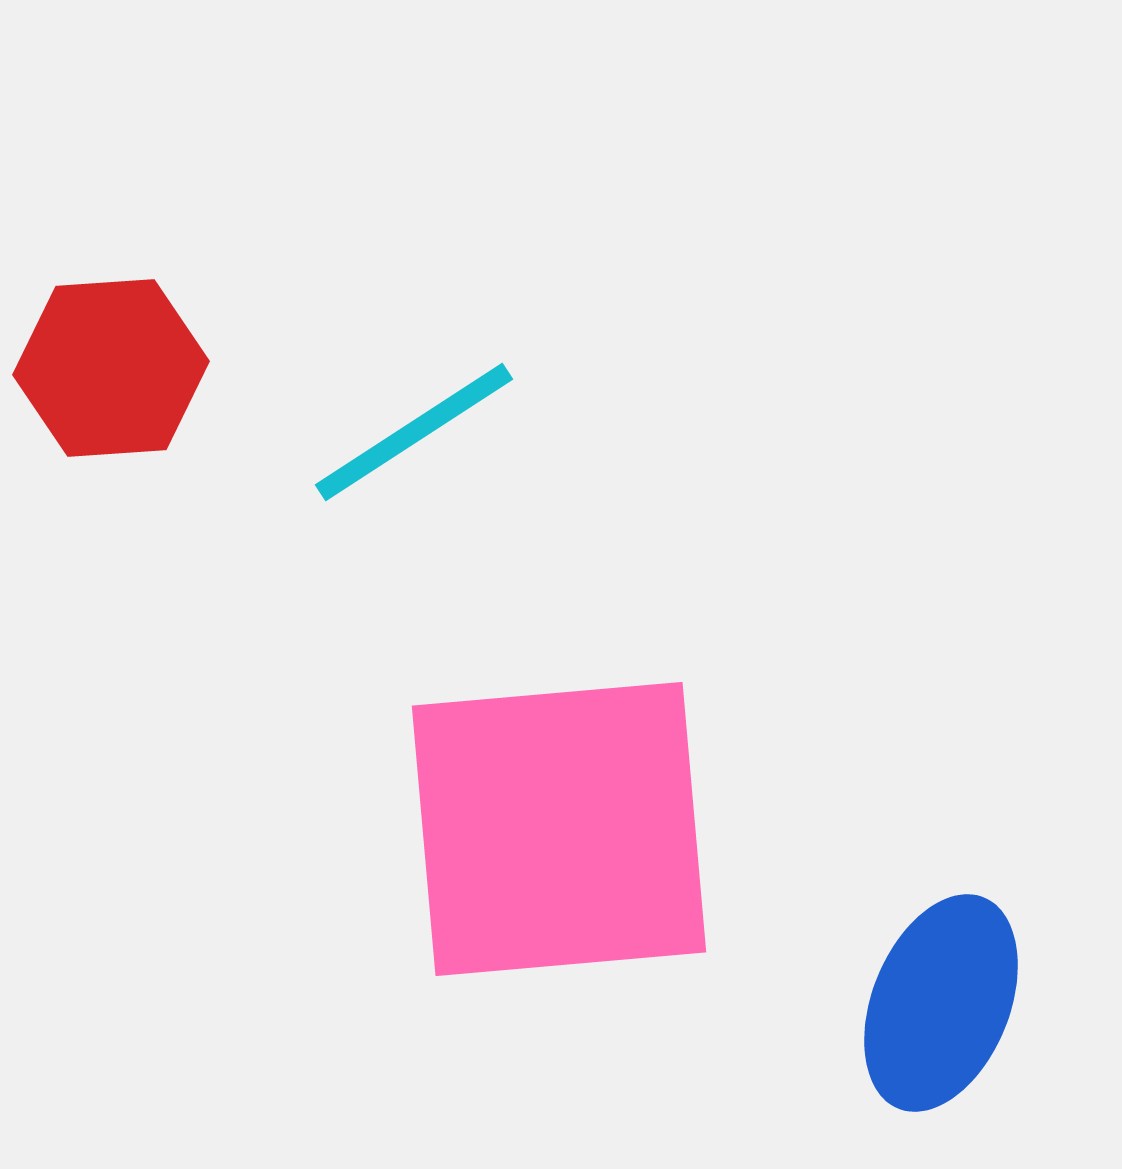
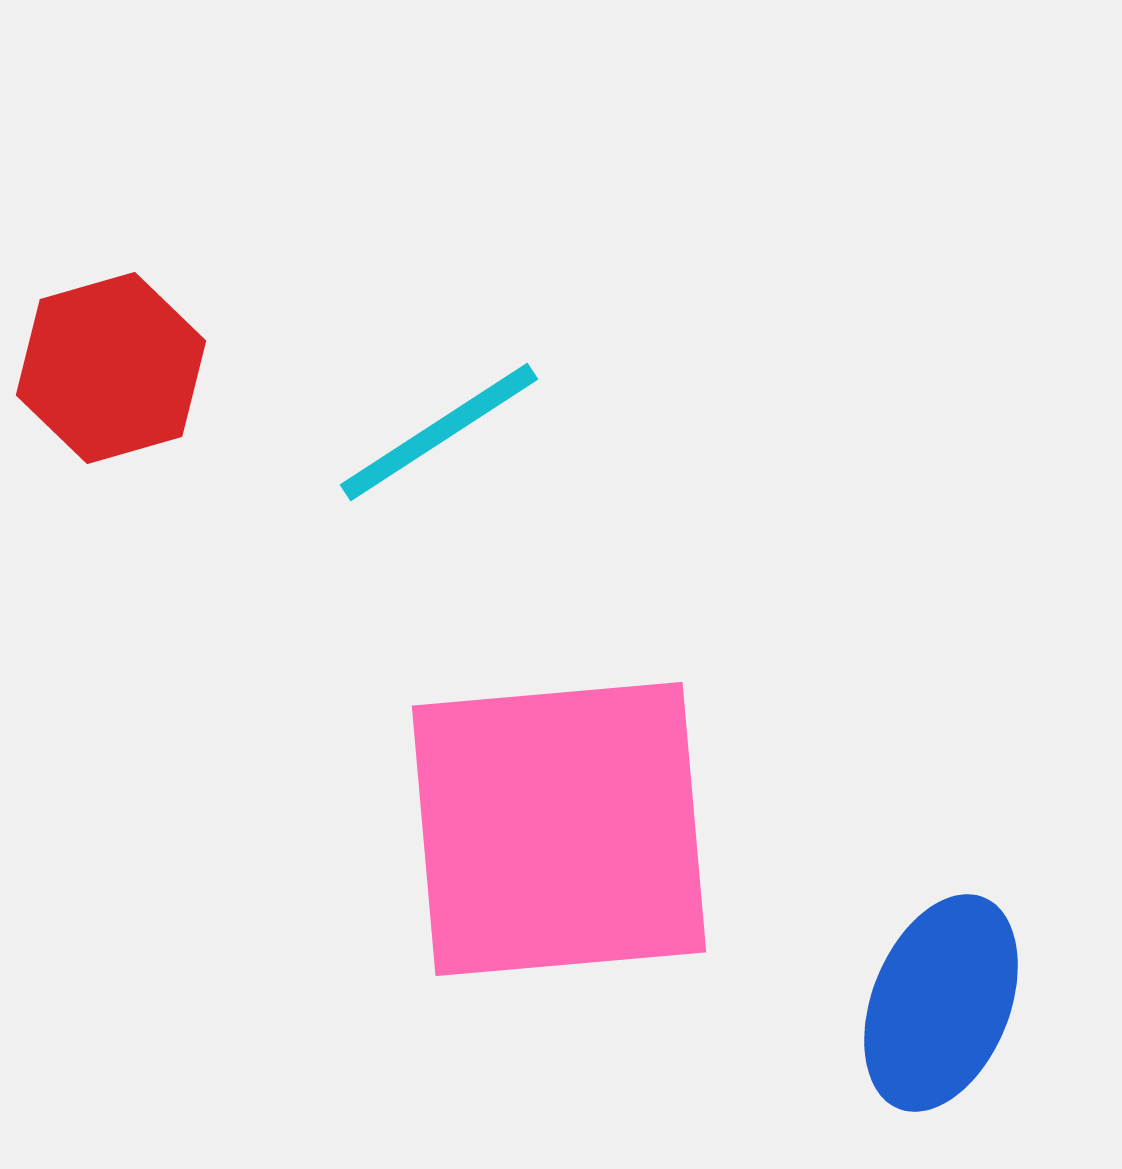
red hexagon: rotated 12 degrees counterclockwise
cyan line: moved 25 px right
